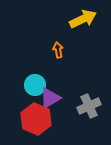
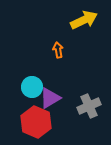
yellow arrow: moved 1 px right, 1 px down
cyan circle: moved 3 px left, 2 px down
red hexagon: moved 3 px down
